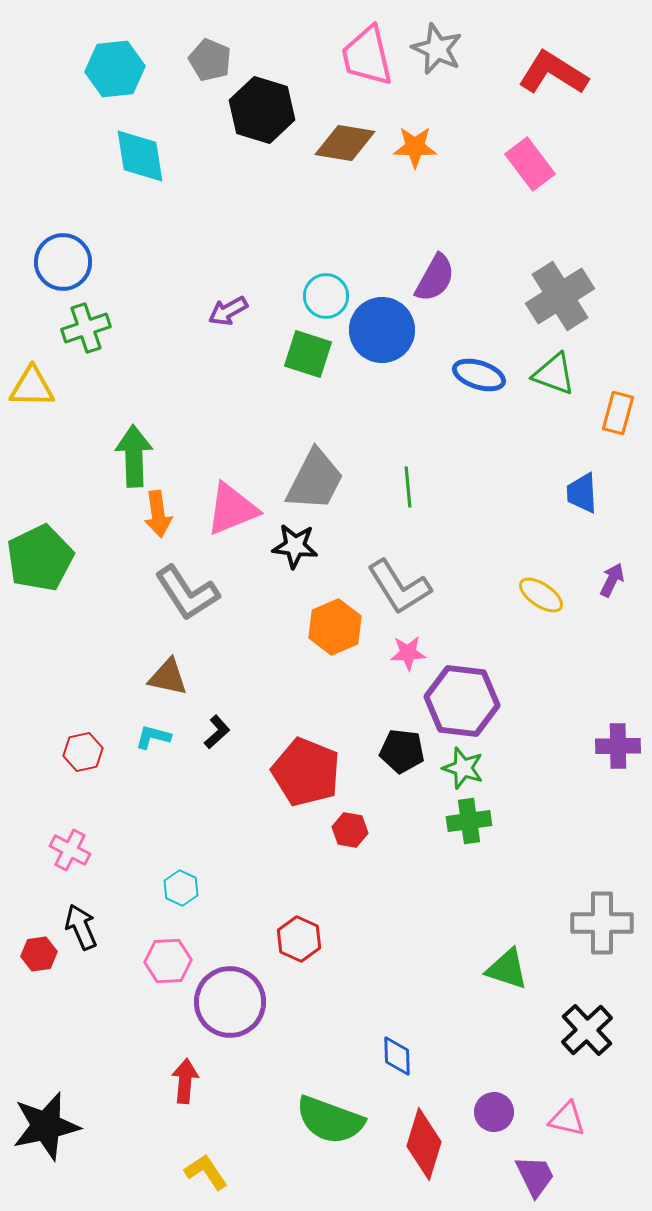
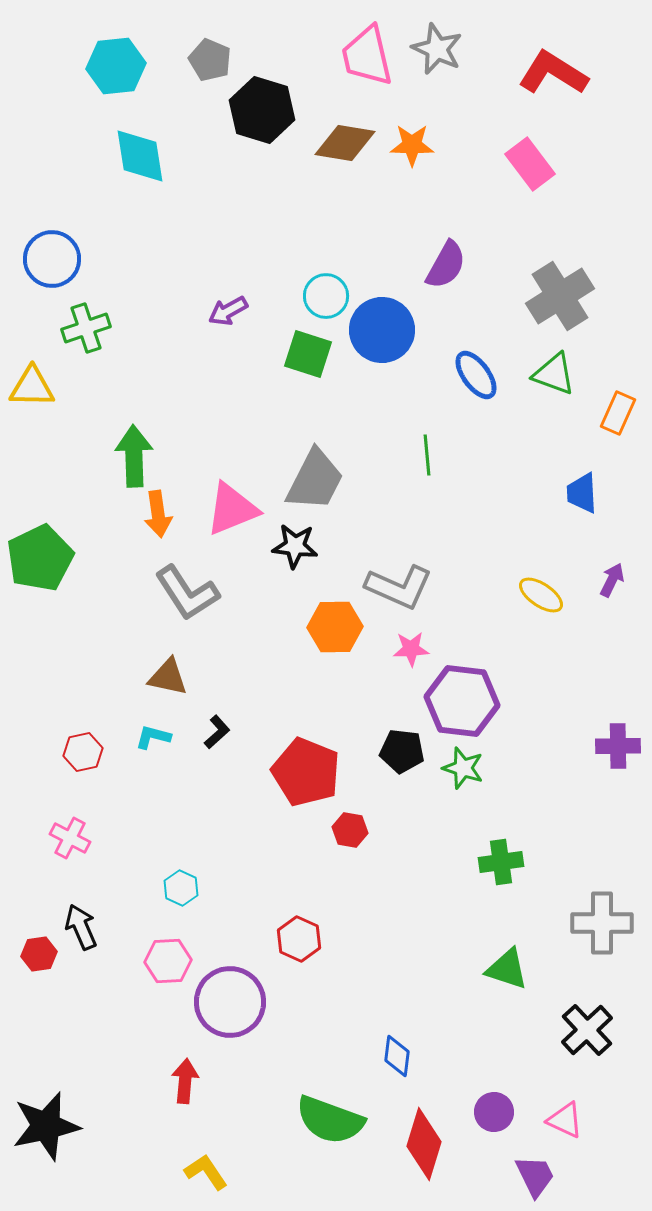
cyan hexagon at (115, 69): moved 1 px right, 3 px up
orange star at (415, 147): moved 3 px left, 2 px up
blue circle at (63, 262): moved 11 px left, 3 px up
purple semicircle at (435, 278): moved 11 px right, 13 px up
blue ellipse at (479, 375): moved 3 px left; rotated 36 degrees clockwise
orange rectangle at (618, 413): rotated 9 degrees clockwise
green line at (408, 487): moved 19 px right, 32 px up
gray L-shape at (399, 587): rotated 34 degrees counterclockwise
orange hexagon at (335, 627): rotated 22 degrees clockwise
pink star at (408, 653): moved 3 px right, 4 px up
green cross at (469, 821): moved 32 px right, 41 px down
pink cross at (70, 850): moved 12 px up
blue diamond at (397, 1056): rotated 9 degrees clockwise
pink triangle at (567, 1119): moved 2 px left, 1 px down; rotated 12 degrees clockwise
